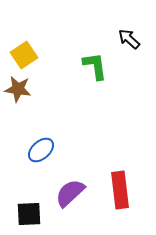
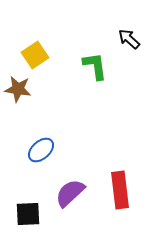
yellow square: moved 11 px right
black square: moved 1 px left
